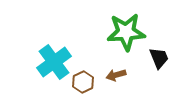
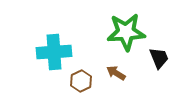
cyan cross: moved 10 px up; rotated 32 degrees clockwise
brown arrow: moved 2 px up; rotated 48 degrees clockwise
brown hexagon: moved 2 px left, 1 px up
